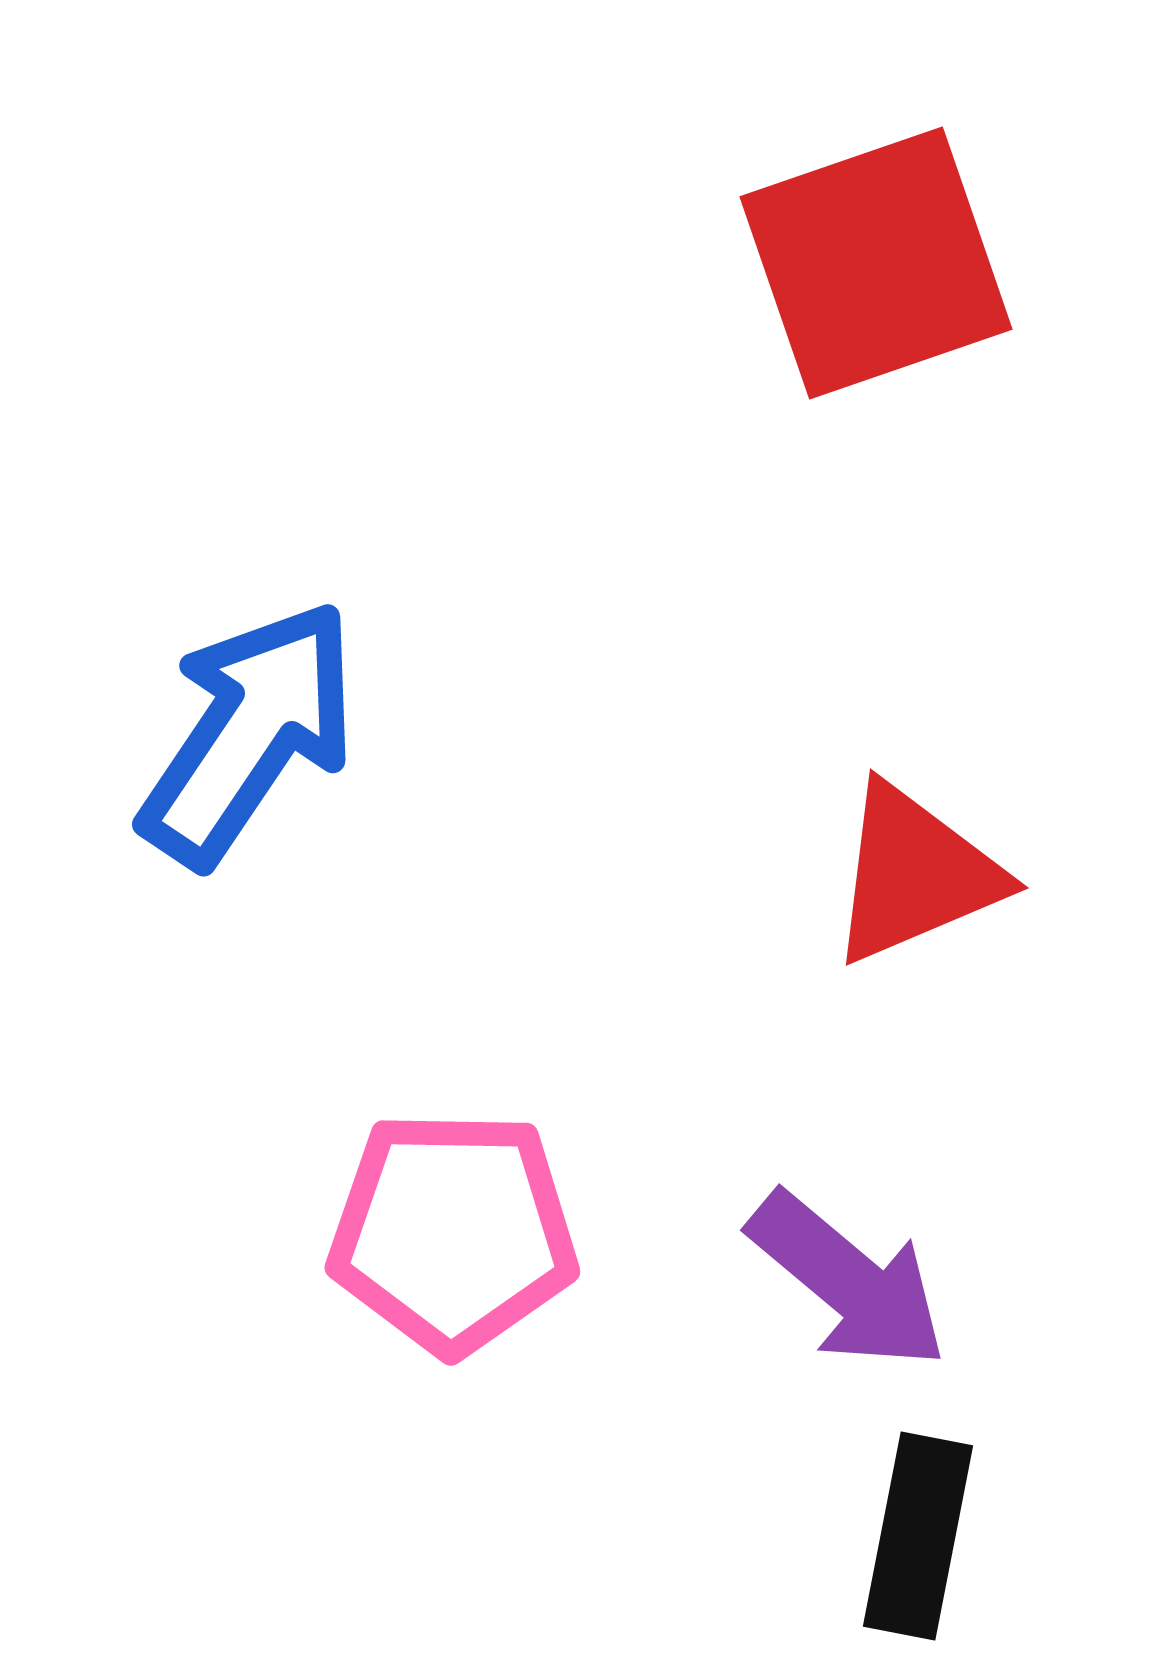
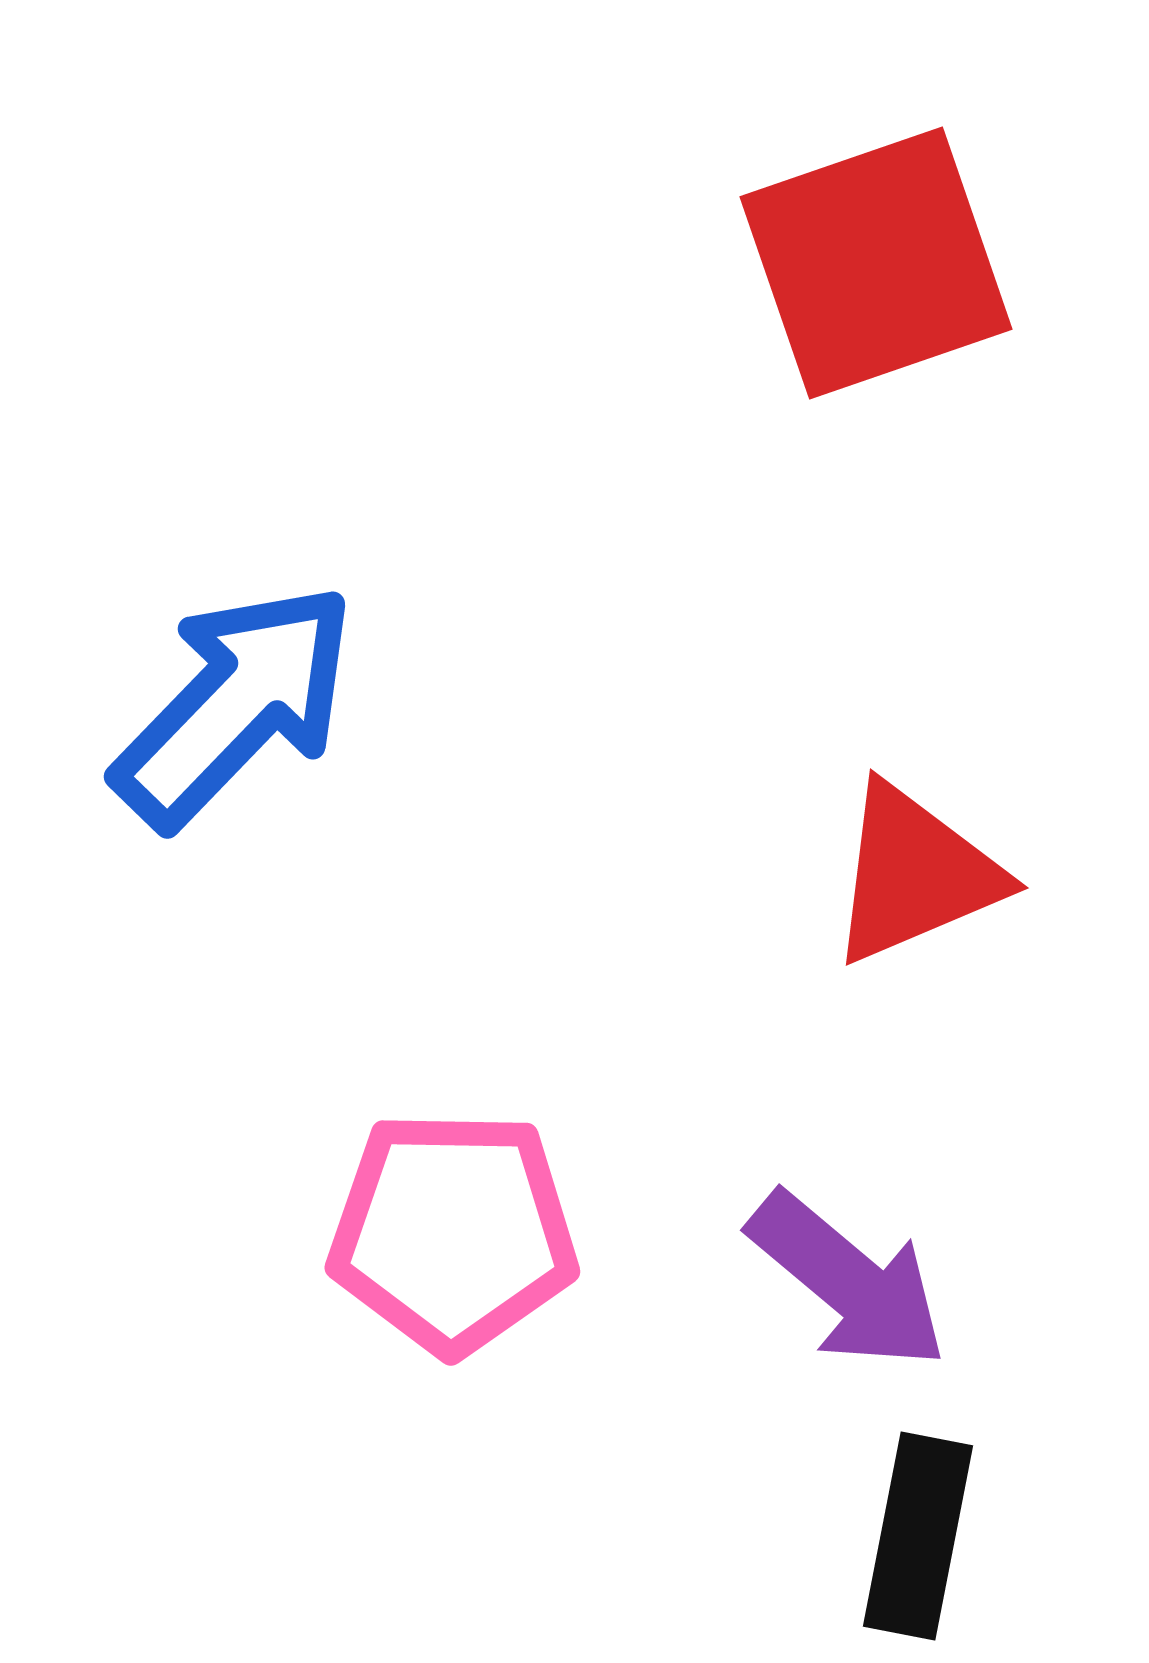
blue arrow: moved 14 px left, 28 px up; rotated 10 degrees clockwise
